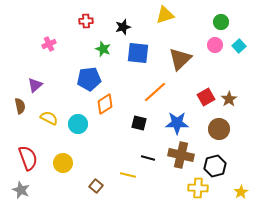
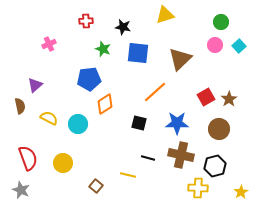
black star: rotated 28 degrees clockwise
